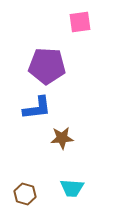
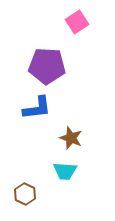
pink square: moved 3 px left; rotated 25 degrees counterclockwise
brown star: moved 9 px right; rotated 25 degrees clockwise
cyan trapezoid: moved 7 px left, 17 px up
brown hexagon: rotated 10 degrees clockwise
